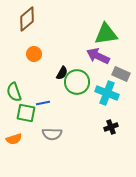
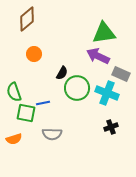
green triangle: moved 2 px left, 1 px up
green circle: moved 6 px down
